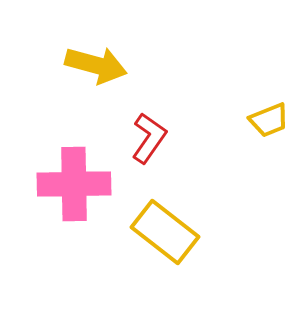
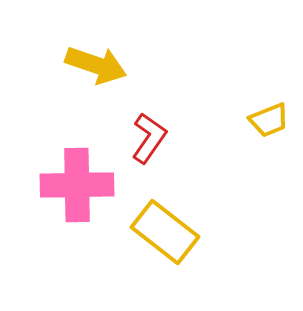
yellow arrow: rotated 4 degrees clockwise
pink cross: moved 3 px right, 1 px down
